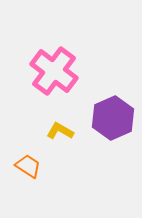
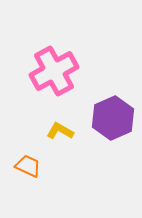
pink cross: rotated 24 degrees clockwise
orange trapezoid: rotated 8 degrees counterclockwise
